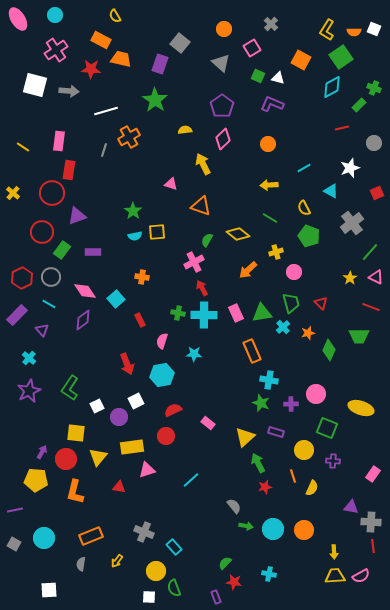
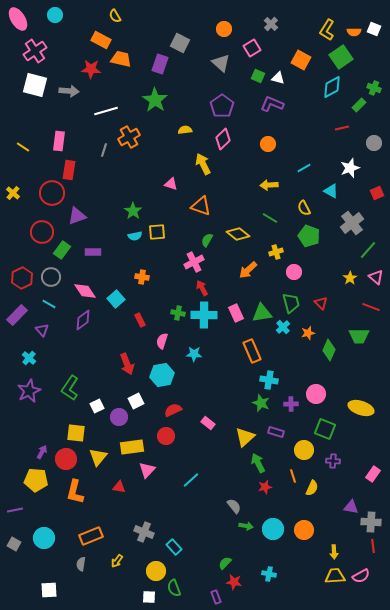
gray square at (180, 43): rotated 12 degrees counterclockwise
pink cross at (56, 50): moved 21 px left, 1 px down
green line at (370, 252): moved 2 px left, 2 px up
pink triangle at (376, 277): rotated 14 degrees clockwise
green square at (327, 428): moved 2 px left, 1 px down
pink triangle at (147, 470): rotated 30 degrees counterclockwise
